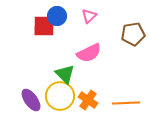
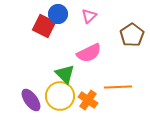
blue circle: moved 1 px right, 2 px up
red square: rotated 25 degrees clockwise
brown pentagon: moved 1 px left, 1 px down; rotated 25 degrees counterclockwise
orange line: moved 8 px left, 16 px up
